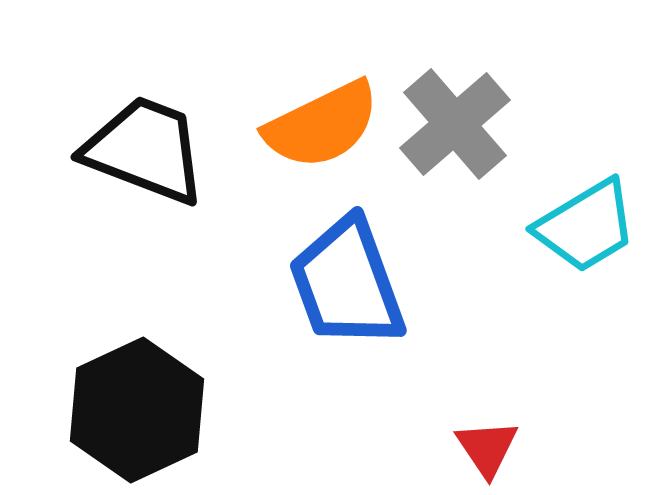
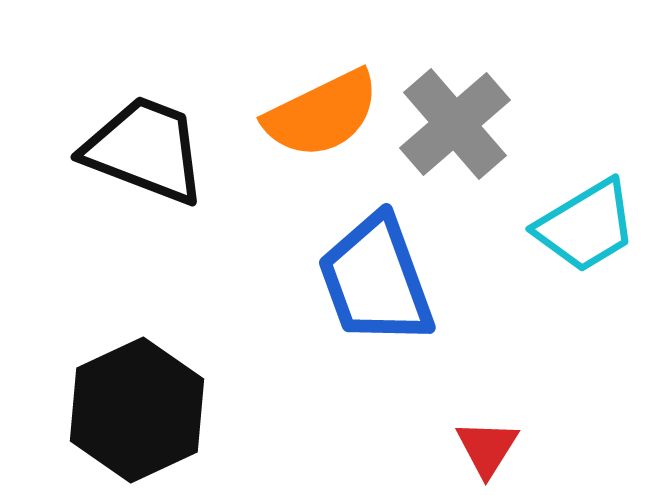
orange semicircle: moved 11 px up
blue trapezoid: moved 29 px right, 3 px up
red triangle: rotated 6 degrees clockwise
